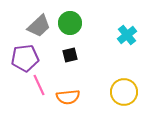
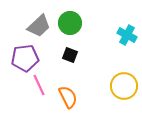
cyan cross: rotated 24 degrees counterclockwise
black square: rotated 35 degrees clockwise
yellow circle: moved 6 px up
orange semicircle: rotated 110 degrees counterclockwise
